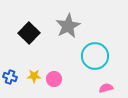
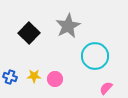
pink circle: moved 1 px right
pink semicircle: rotated 32 degrees counterclockwise
